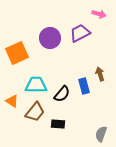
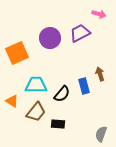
brown trapezoid: moved 1 px right
